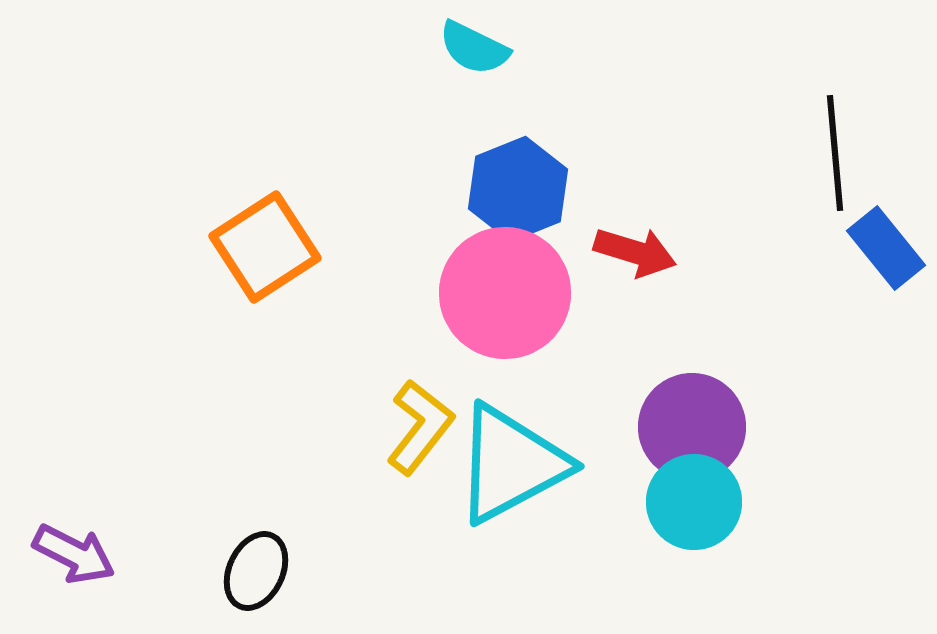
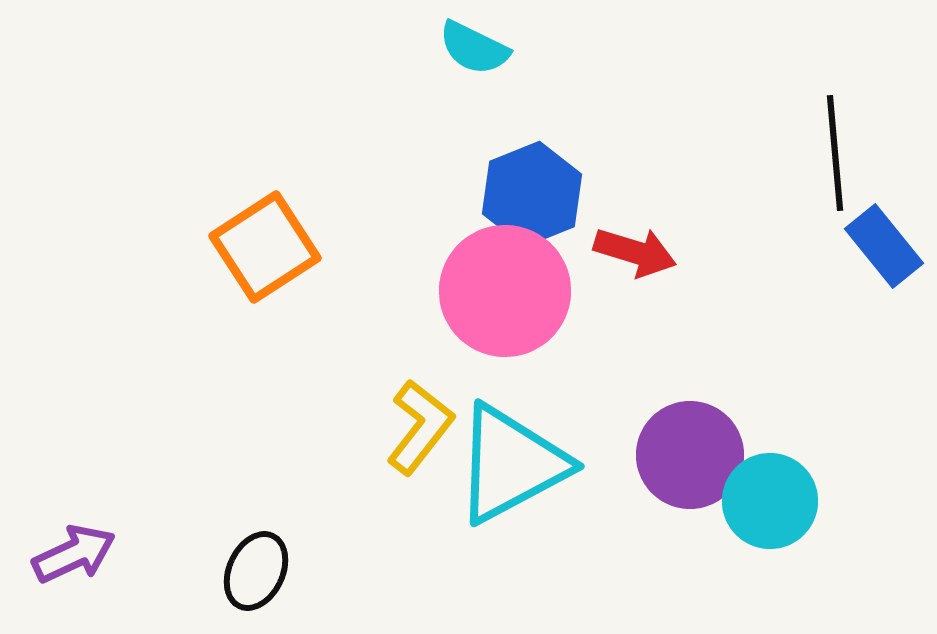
blue hexagon: moved 14 px right, 5 px down
blue rectangle: moved 2 px left, 2 px up
pink circle: moved 2 px up
purple circle: moved 2 px left, 28 px down
cyan circle: moved 76 px right, 1 px up
purple arrow: rotated 52 degrees counterclockwise
